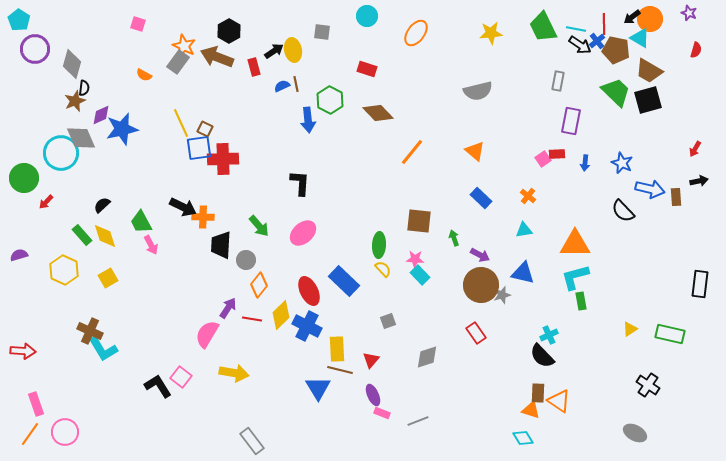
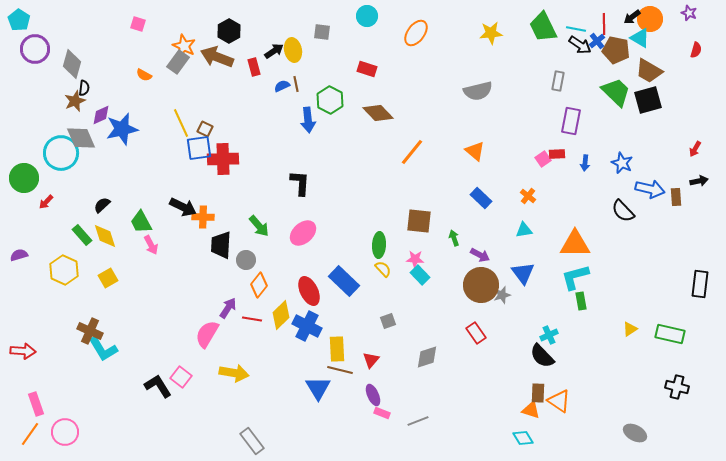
blue triangle at (523, 273): rotated 40 degrees clockwise
black cross at (648, 385): moved 29 px right, 2 px down; rotated 20 degrees counterclockwise
